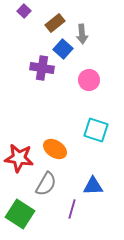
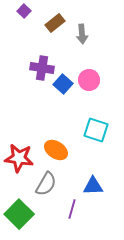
blue square: moved 35 px down
orange ellipse: moved 1 px right, 1 px down
green square: moved 1 px left; rotated 12 degrees clockwise
